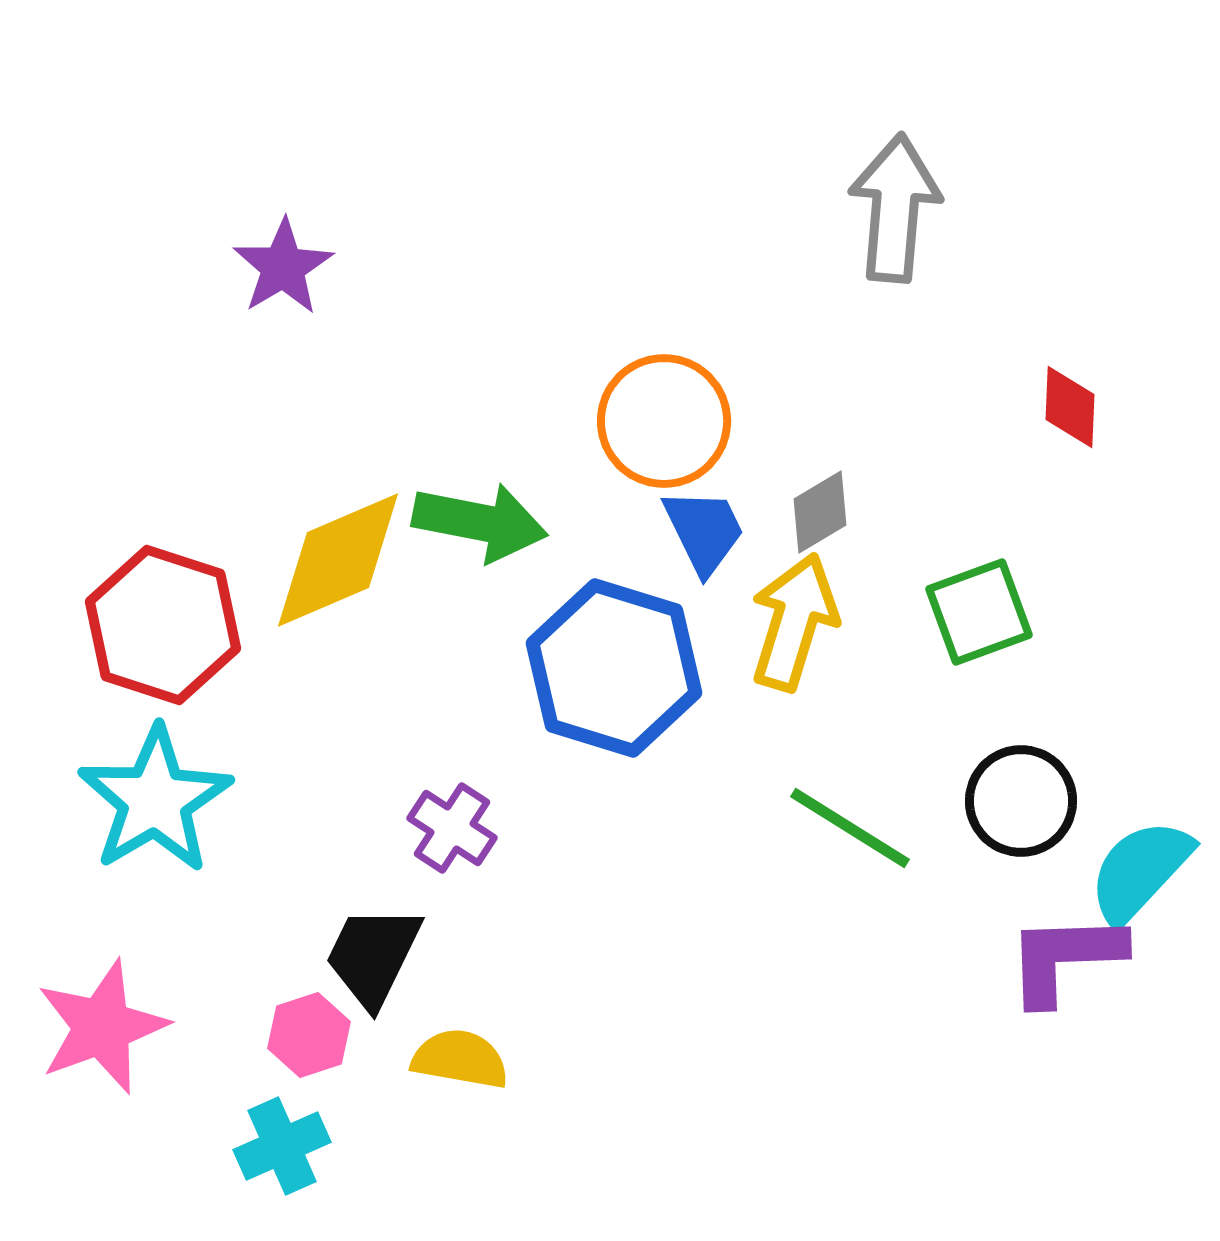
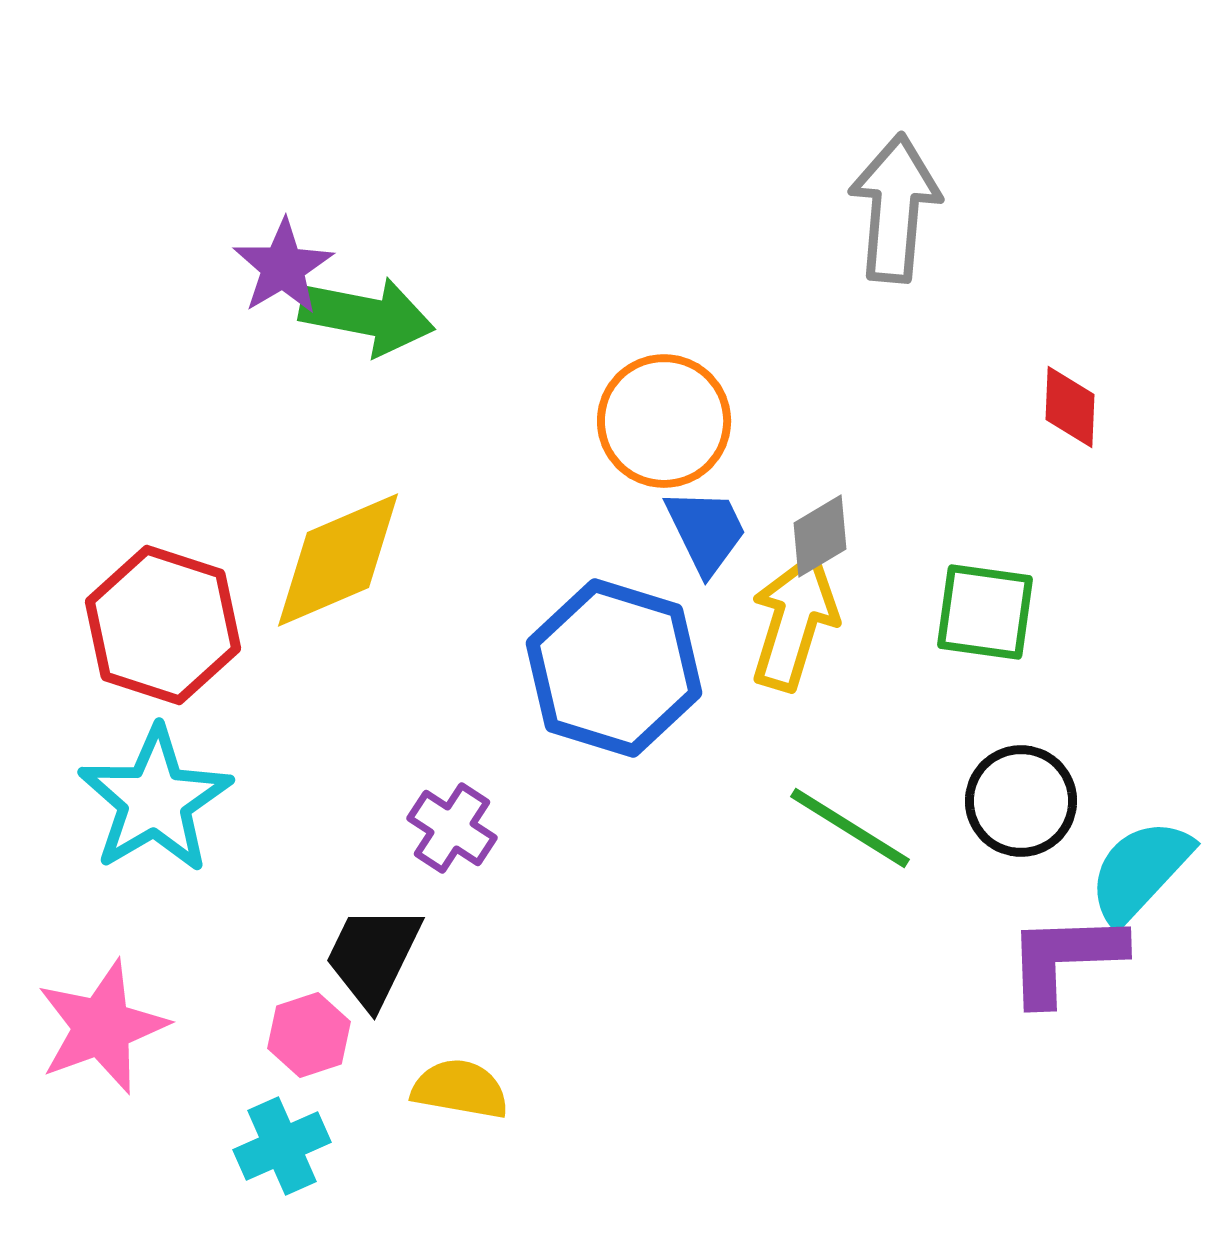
gray diamond: moved 24 px down
green arrow: moved 113 px left, 206 px up
blue trapezoid: moved 2 px right
green square: moved 6 px right; rotated 28 degrees clockwise
yellow semicircle: moved 30 px down
